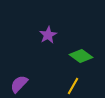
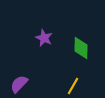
purple star: moved 4 px left, 3 px down; rotated 18 degrees counterclockwise
green diamond: moved 8 px up; rotated 55 degrees clockwise
